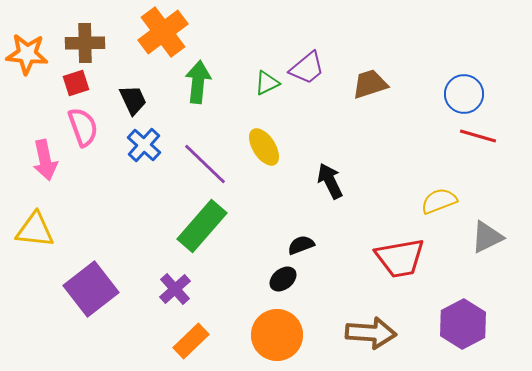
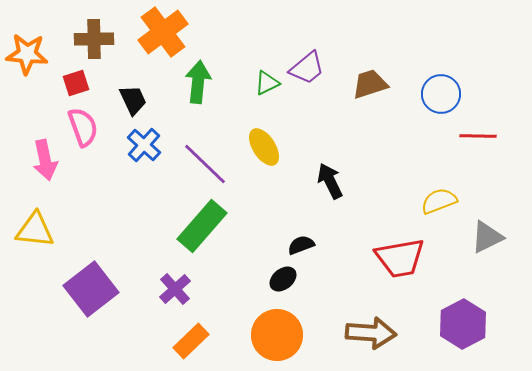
brown cross: moved 9 px right, 4 px up
blue circle: moved 23 px left
red line: rotated 15 degrees counterclockwise
